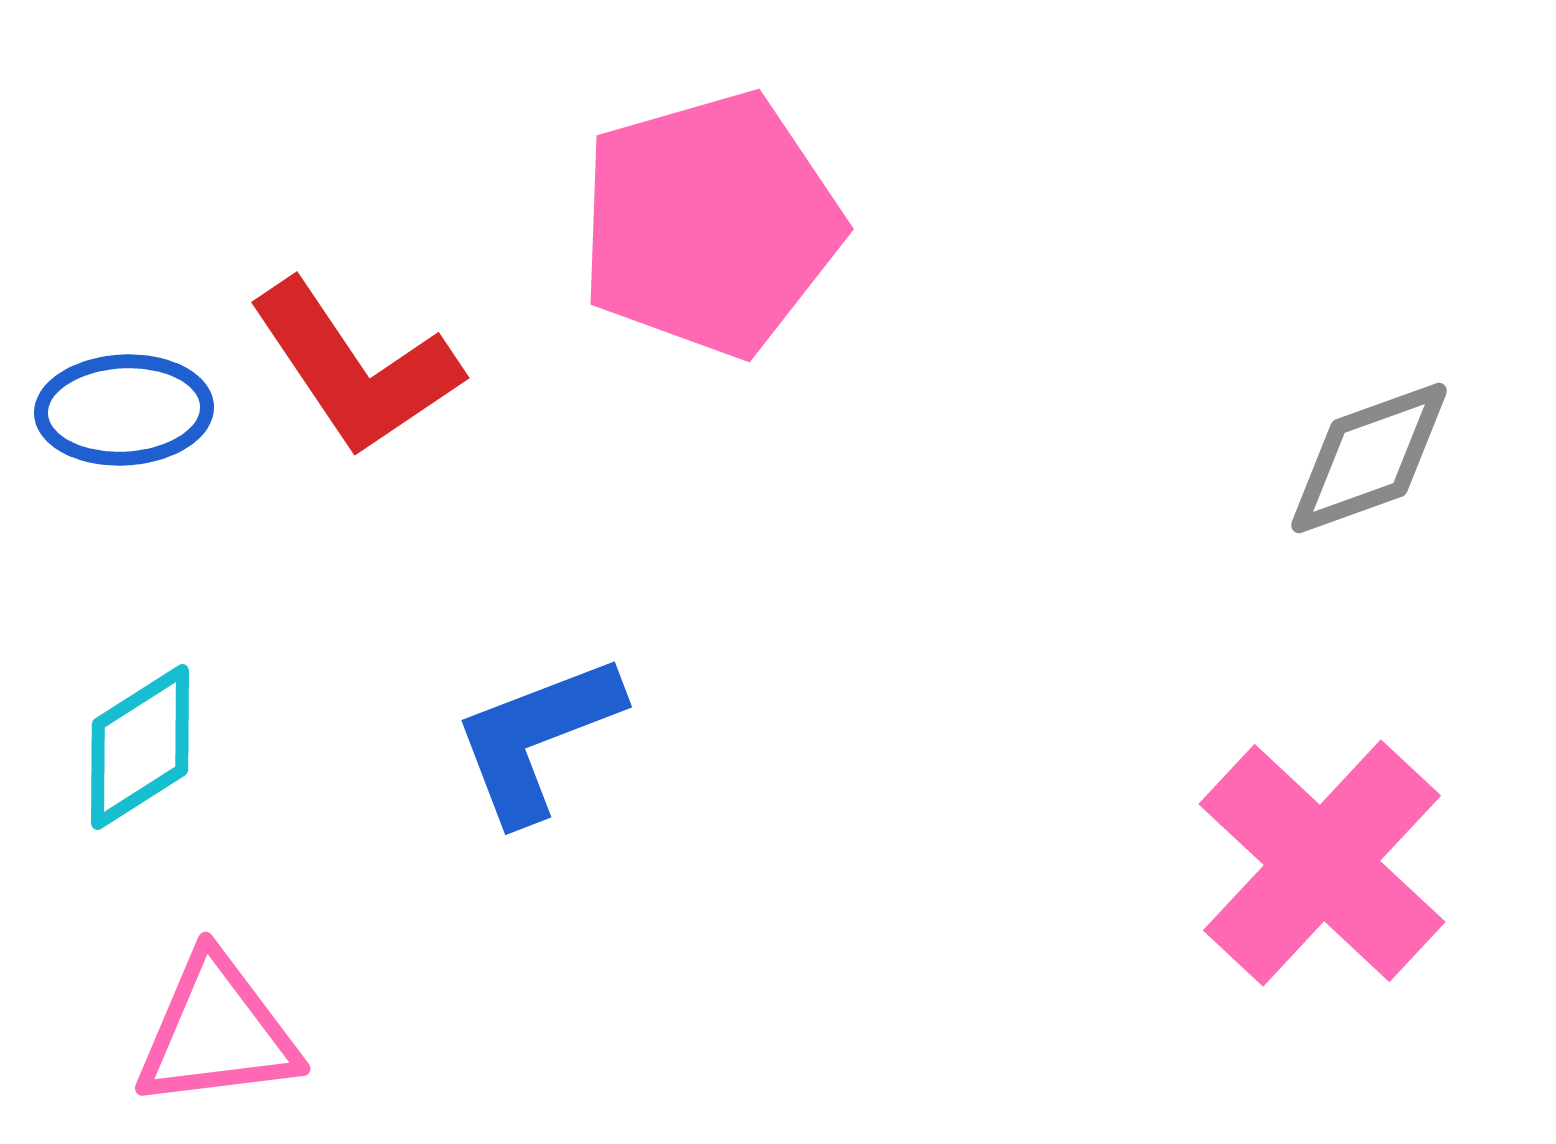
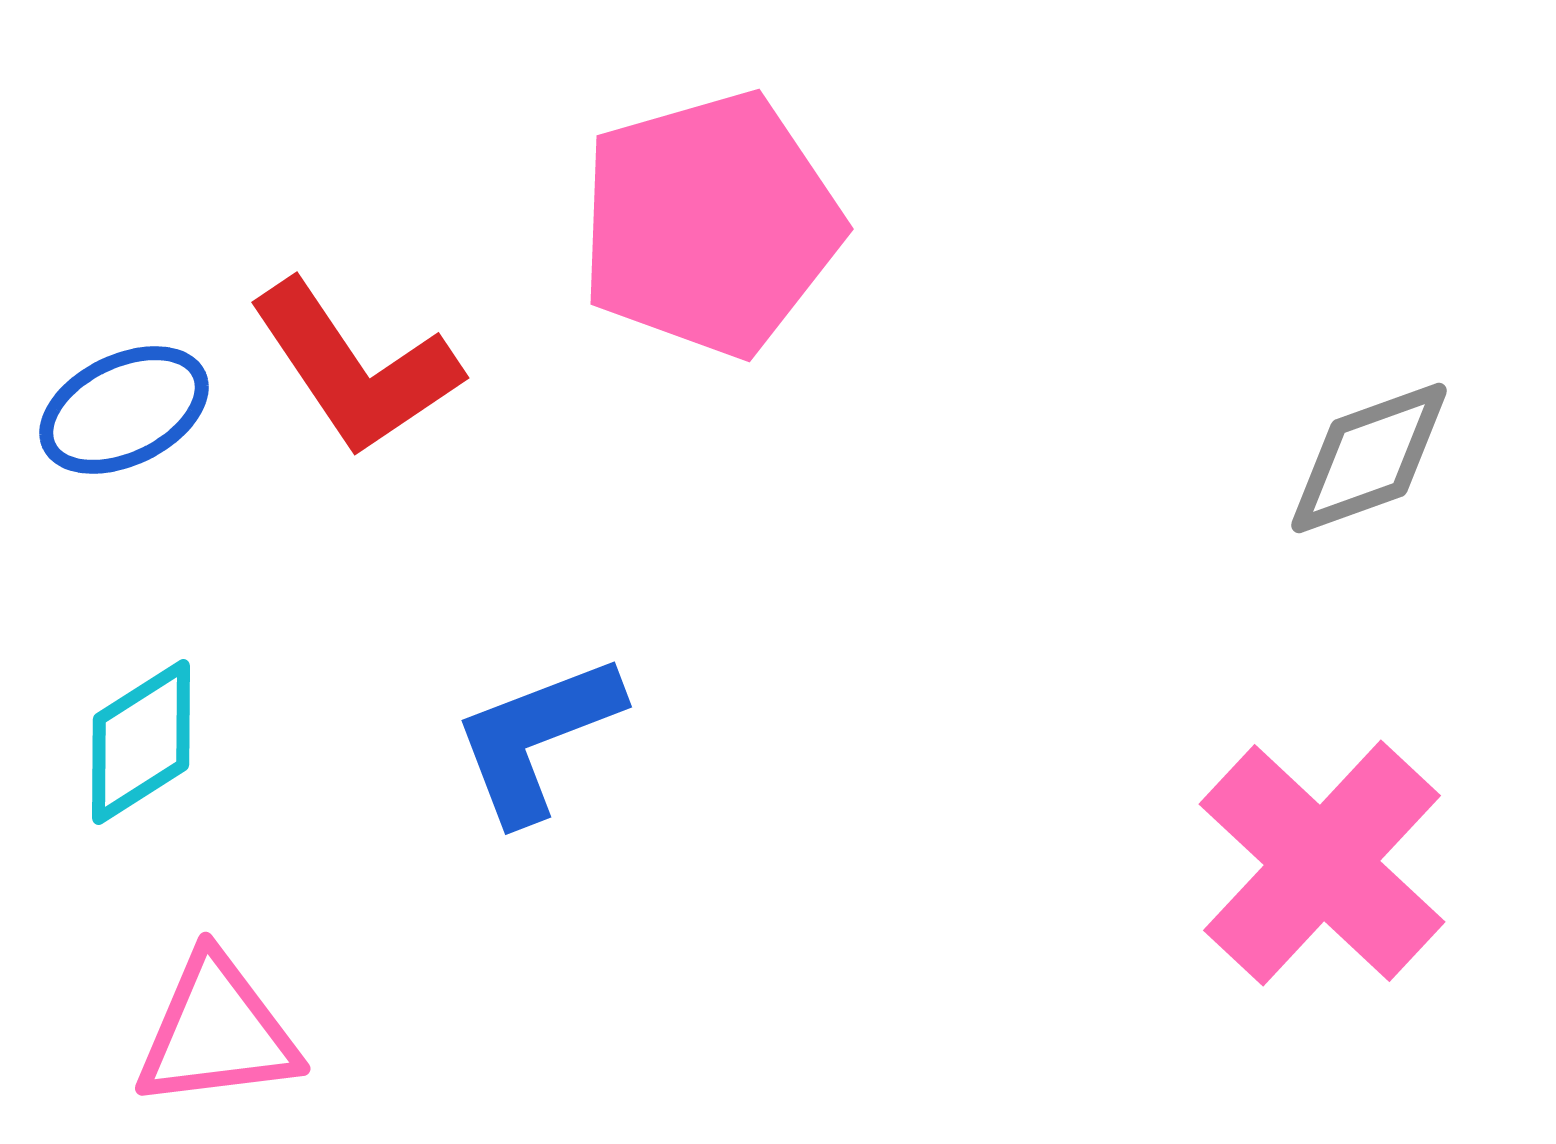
blue ellipse: rotated 23 degrees counterclockwise
cyan diamond: moved 1 px right, 5 px up
